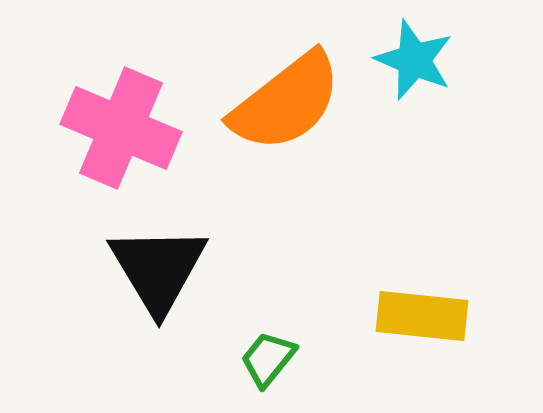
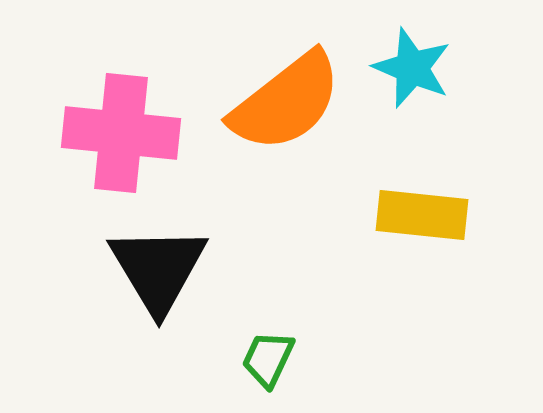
cyan star: moved 2 px left, 8 px down
pink cross: moved 5 px down; rotated 17 degrees counterclockwise
yellow rectangle: moved 101 px up
green trapezoid: rotated 14 degrees counterclockwise
